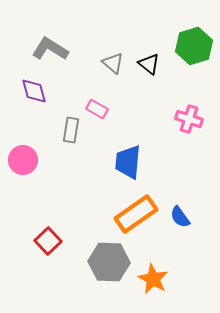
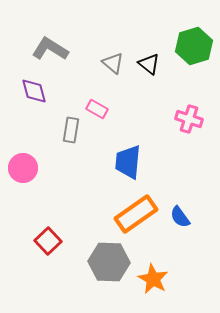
pink circle: moved 8 px down
